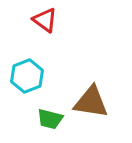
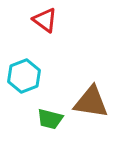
cyan hexagon: moved 3 px left
